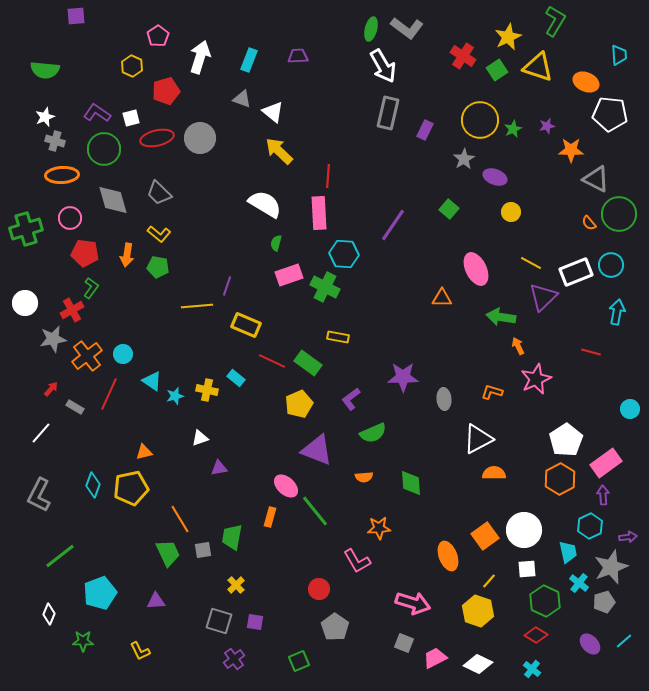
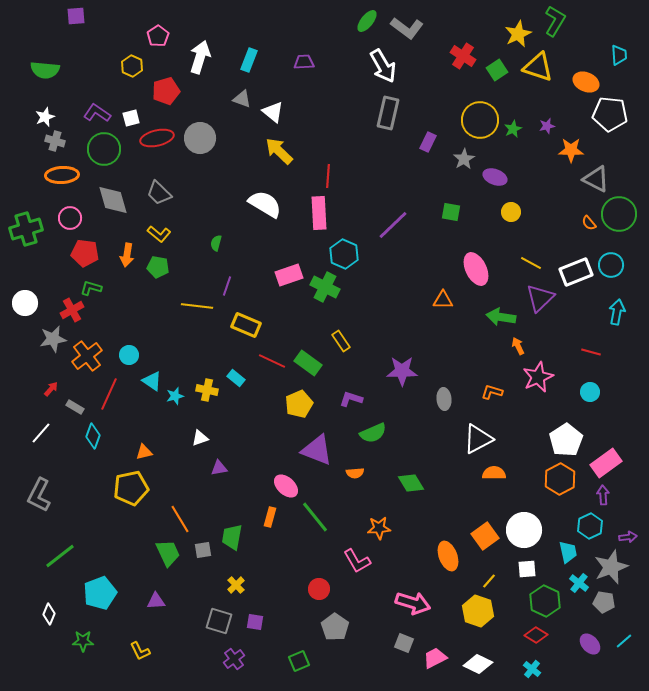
green ellipse at (371, 29): moved 4 px left, 8 px up; rotated 25 degrees clockwise
yellow star at (508, 37): moved 10 px right, 3 px up
purple trapezoid at (298, 56): moved 6 px right, 6 px down
purple rectangle at (425, 130): moved 3 px right, 12 px down
green square at (449, 209): moved 2 px right, 3 px down; rotated 30 degrees counterclockwise
purple line at (393, 225): rotated 12 degrees clockwise
green semicircle at (276, 243): moved 60 px left
cyan hexagon at (344, 254): rotated 20 degrees clockwise
green L-shape at (91, 288): rotated 110 degrees counterclockwise
purple triangle at (543, 297): moved 3 px left, 1 px down
orange triangle at (442, 298): moved 1 px right, 2 px down
yellow line at (197, 306): rotated 12 degrees clockwise
yellow rectangle at (338, 337): moved 3 px right, 4 px down; rotated 45 degrees clockwise
cyan circle at (123, 354): moved 6 px right, 1 px down
purple star at (403, 377): moved 1 px left, 6 px up
pink star at (536, 379): moved 2 px right, 2 px up
purple L-shape at (351, 399): rotated 55 degrees clockwise
cyan circle at (630, 409): moved 40 px left, 17 px up
orange semicircle at (364, 477): moved 9 px left, 4 px up
green diamond at (411, 483): rotated 28 degrees counterclockwise
cyan diamond at (93, 485): moved 49 px up
green line at (315, 511): moved 6 px down
gray pentagon at (604, 602): rotated 25 degrees clockwise
